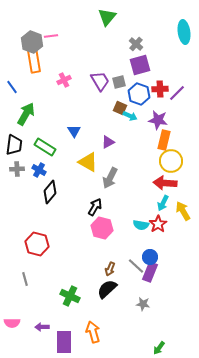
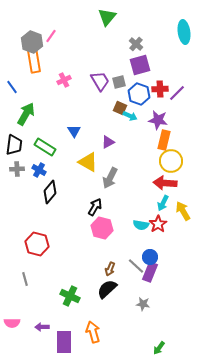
pink line at (51, 36): rotated 48 degrees counterclockwise
